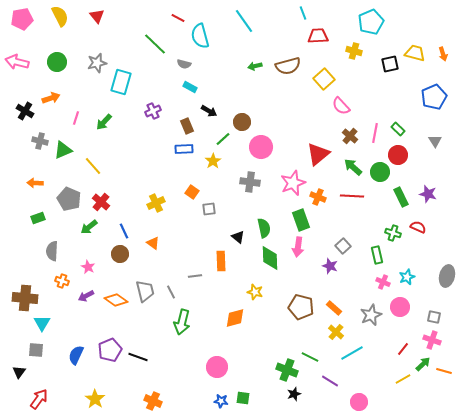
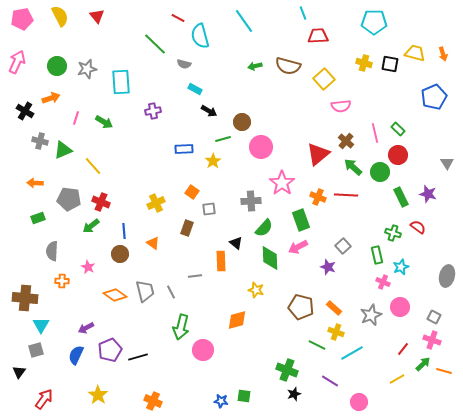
cyan pentagon at (371, 22): moved 3 px right; rotated 25 degrees clockwise
yellow cross at (354, 51): moved 10 px right, 12 px down
pink arrow at (17, 62): rotated 100 degrees clockwise
green circle at (57, 62): moved 4 px down
gray star at (97, 63): moved 10 px left, 6 px down
black square at (390, 64): rotated 24 degrees clockwise
brown semicircle at (288, 66): rotated 30 degrees clockwise
cyan rectangle at (121, 82): rotated 20 degrees counterclockwise
cyan rectangle at (190, 87): moved 5 px right, 2 px down
pink semicircle at (341, 106): rotated 54 degrees counterclockwise
purple cross at (153, 111): rotated 14 degrees clockwise
green arrow at (104, 122): rotated 102 degrees counterclockwise
brown rectangle at (187, 126): moved 102 px down; rotated 42 degrees clockwise
pink line at (375, 133): rotated 24 degrees counterclockwise
brown cross at (350, 136): moved 4 px left, 5 px down
green line at (223, 139): rotated 28 degrees clockwise
gray triangle at (435, 141): moved 12 px right, 22 px down
gray cross at (250, 182): moved 1 px right, 19 px down; rotated 12 degrees counterclockwise
pink star at (293, 183): moved 11 px left; rotated 15 degrees counterclockwise
red line at (352, 196): moved 6 px left, 1 px up
gray pentagon at (69, 199): rotated 15 degrees counterclockwise
red cross at (101, 202): rotated 18 degrees counterclockwise
green arrow at (89, 227): moved 2 px right, 1 px up
red semicircle at (418, 227): rotated 14 degrees clockwise
green semicircle at (264, 228): rotated 54 degrees clockwise
blue line at (124, 231): rotated 21 degrees clockwise
black triangle at (238, 237): moved 2 px left, 6 px down
pink arrow at (298, 247): rotated 54 degrees clockwise
purple star at (330, 266): moved 2 px left, 1 px down
cyan star at (407, 277): moved 6 px left, 10 px up
orange cross at (62, 281): rotated 16 degrees counterclockwise
yellow star at (255, 292): moved 1 px right, 2 px up
purple arrow at (86, 296): moved 32 px down
orange diamond at (116, 300): moved 1 px left, 5 px up
gray square at (434, 317): rotated 16 degrees clockwise
orange diamond at (235, 318): moved 2 px right, 2 px down
green arrow at (182, 322): moved 1 px left, 5 px down
cyan triangle at (42, 323): moved 1 px left, 2 px down
yellow cross at (336, 332): rotated 21 degrees counterclockwise
gray square at (36, 350): rotated 21 degrees counterclockwise
black line at (138, 357): rotated 36 degrees counterclockwise
green line at (310, 357): moved 7 px right, 12 px up
pink circle at (217, 367): moved 14 px left, 17 px up
yellow line at (403, 379): moved 6 px left
green square at (243, 398): moved 1 px right, 2 px up
red arrow at (39, 399): moved 5 px right
yellow star at (95, 399): moved 3 px right, 4 px up
